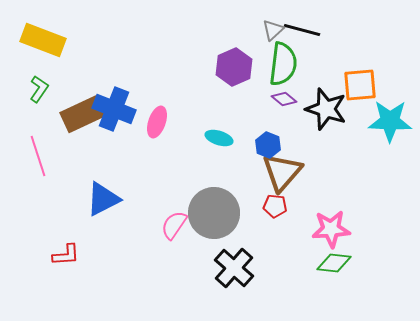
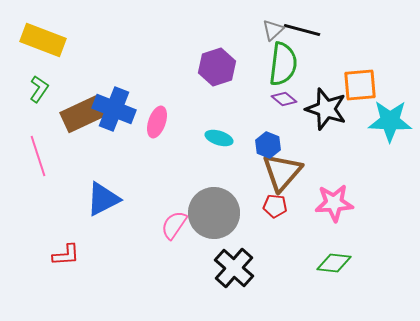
purple hexagon: moved 17 px left; rotated 6 degrees clockwise
pink star: moved 3 px right, 26 px up
